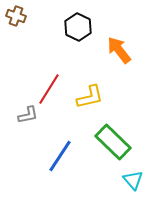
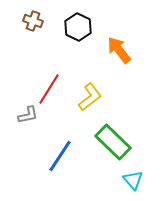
brown cross: moved 17 px right, 5 px down
yellow L-shape: rotated 24 degrees counterclockwise
